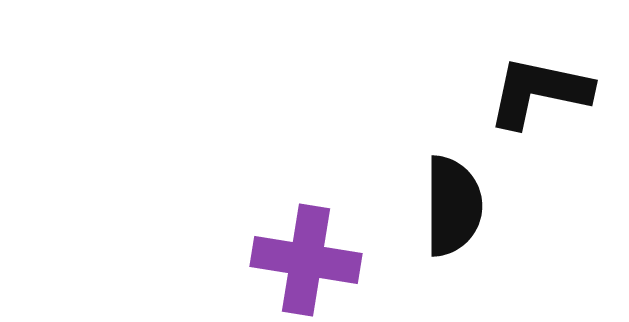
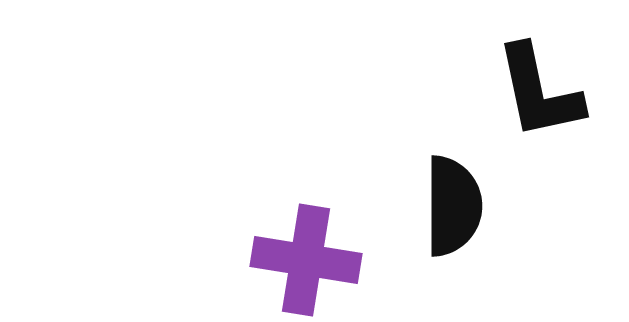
black L-shape: rotated 114 degrees counterclockwise
